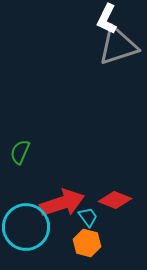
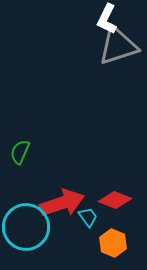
orange hexagon: moved 26 px right; rotated 8 degrees clockwise
